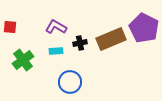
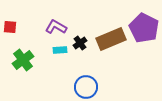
black cross: rotated 24 degrees counterclockwise
cyan rectangle: moved 4 px right, 1 px up
blue circle: moved 16 px right, 5 px down
